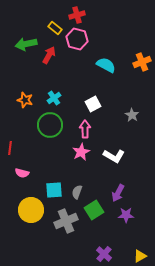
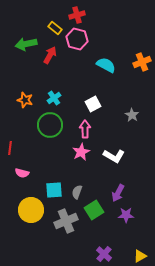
red arrow: moved 1 px right
